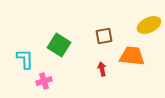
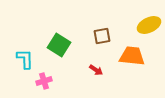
brown square: moved 2 px left
red arrow: moved 6 px left, 1 px down; rotated 136 degrees clockwise
